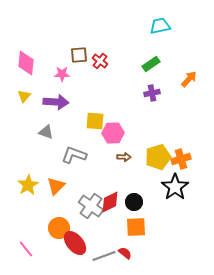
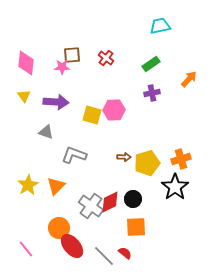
brown square: moved 7 px left
red cross: moved 6 px right, 3 px up
pink star: moved 7 px up
yellow triangle: rotated 16 degrees counterclockwise
yellow square: moved 3 px left, 6 px up; rotated 12 degrees clockwise
pink hexagon: moved 1 px right, 23 px up
yellow pentagon: moved 11 px left, 6 px down
black circle: moved 1 px left, 3 px up
red ellipse: moved 3 px left, 3 px down
gray line: rotated 65 degrees clockwise
